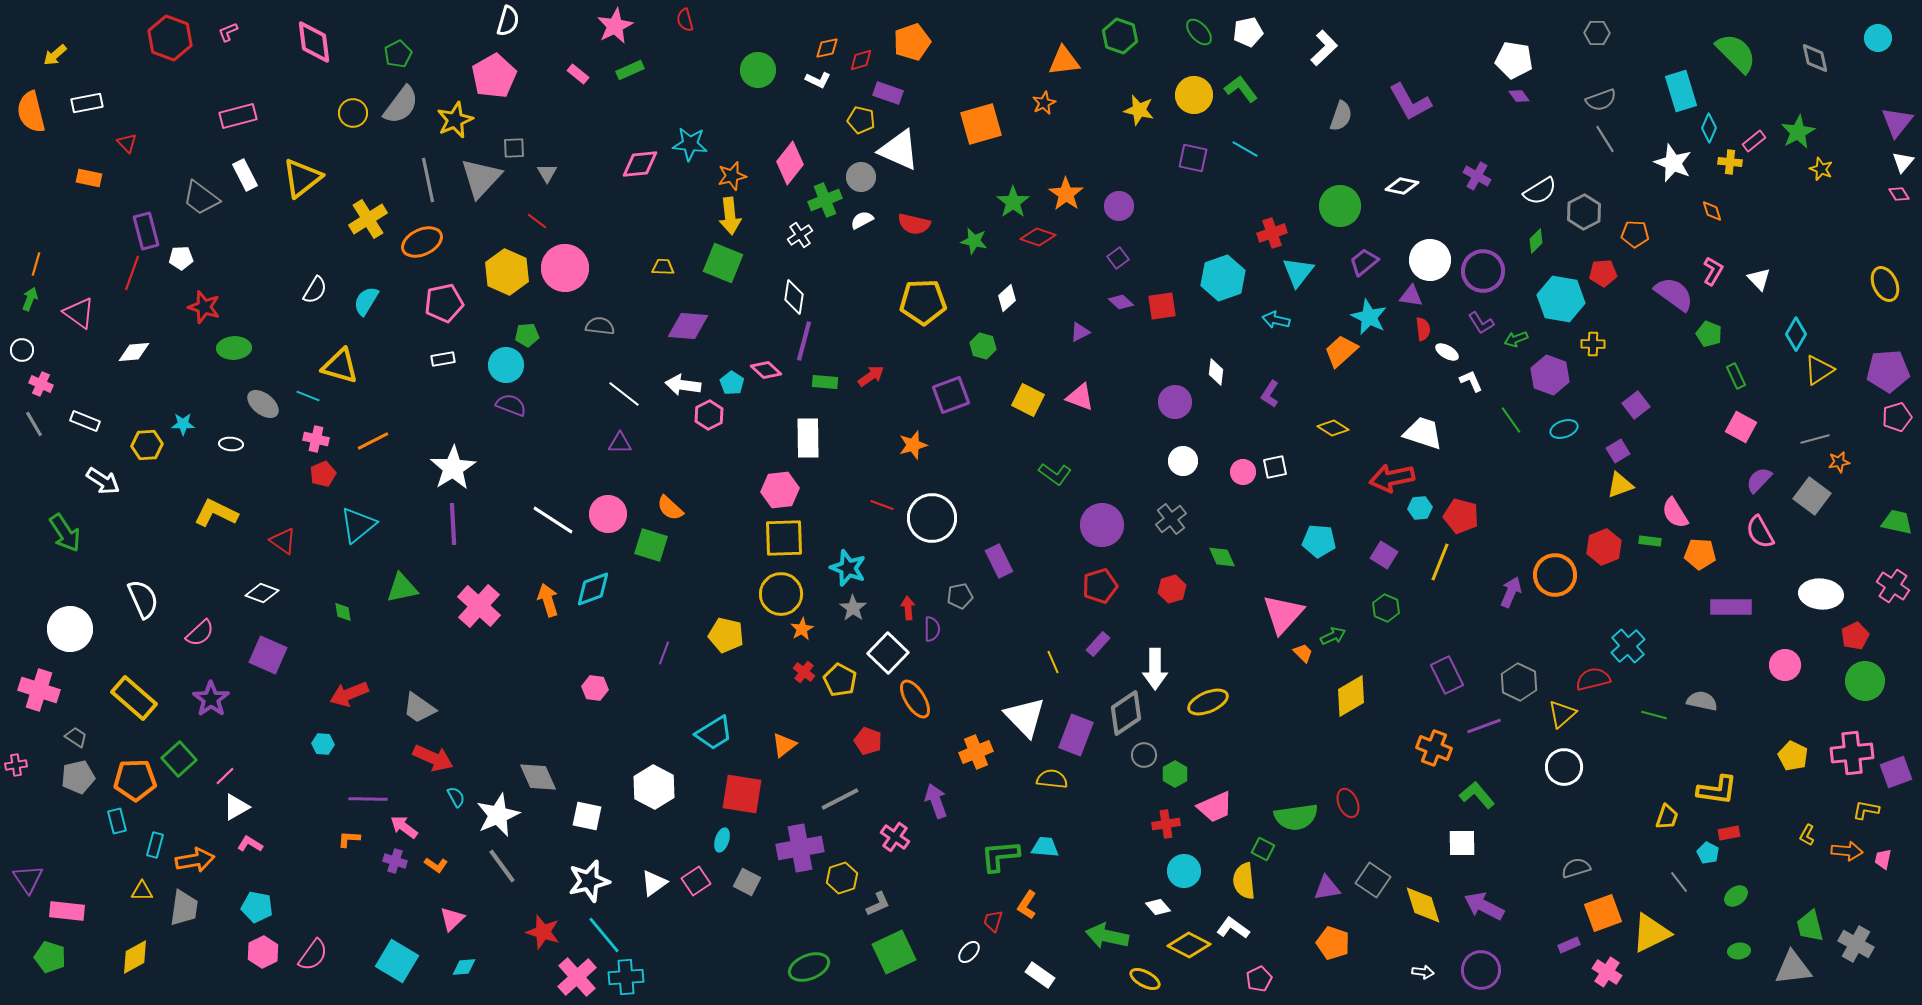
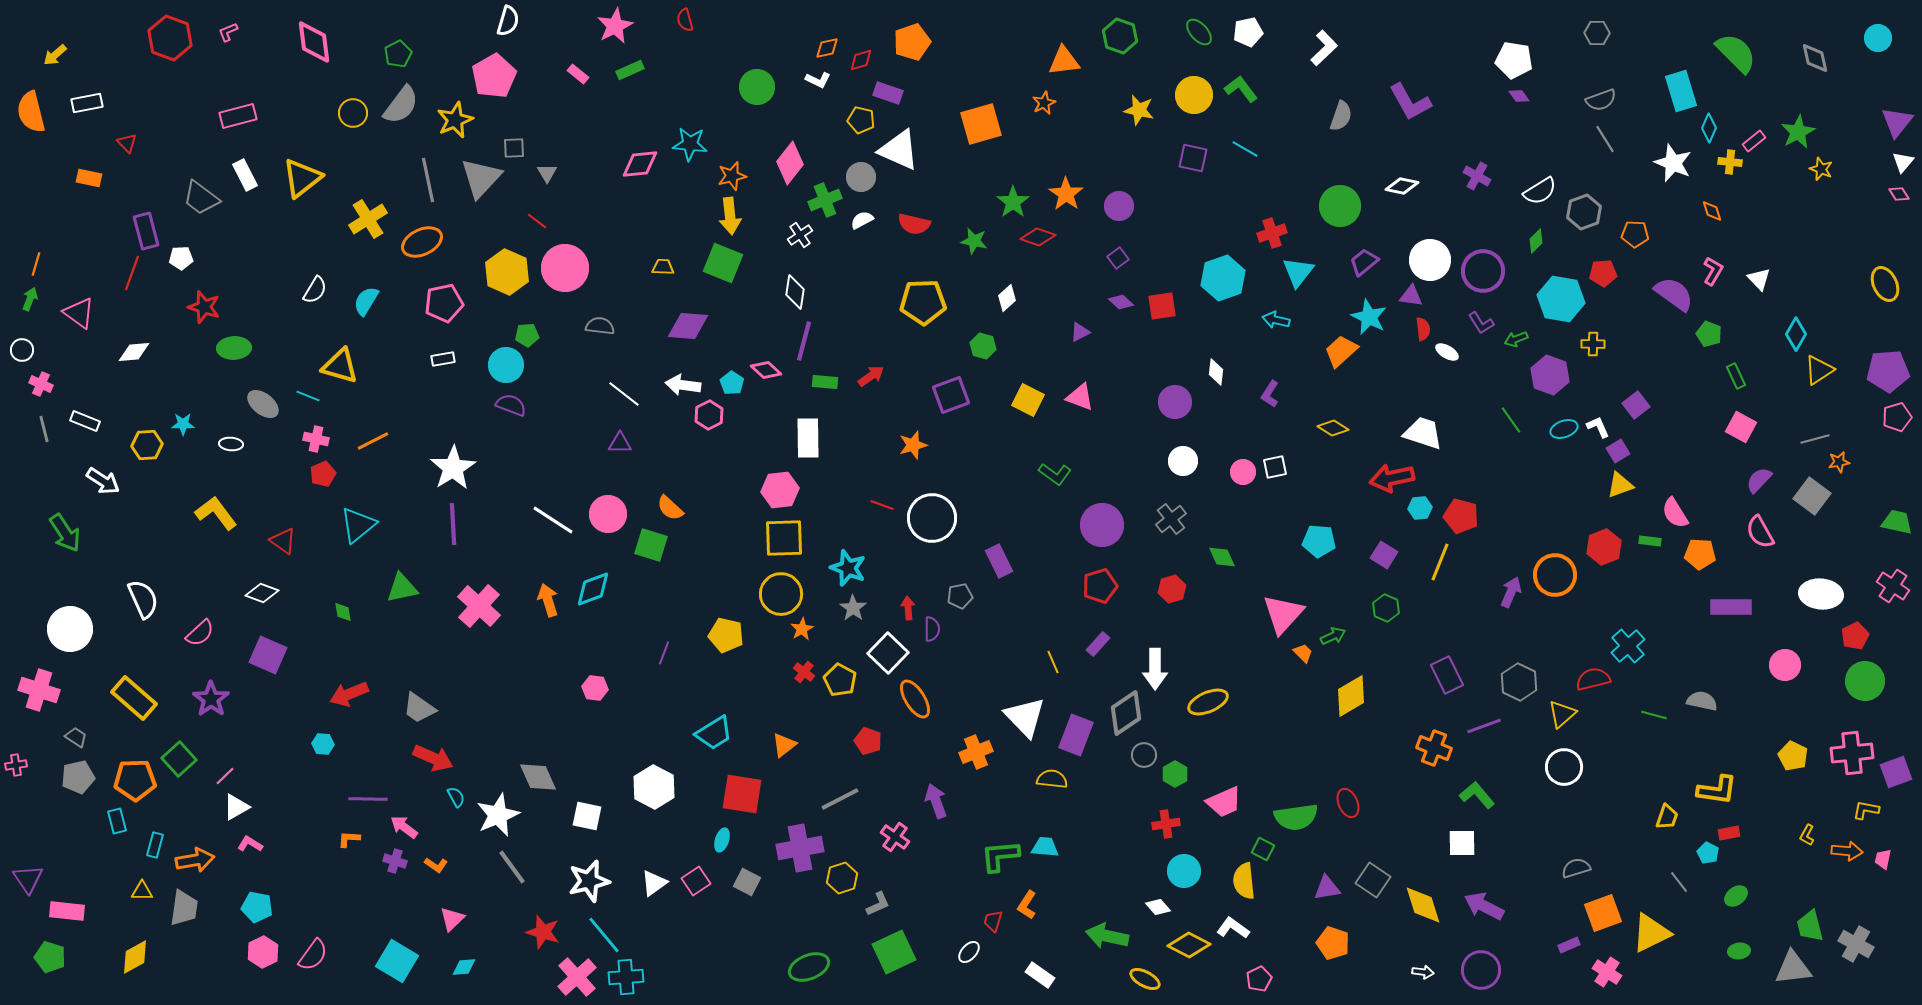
green circle at (758, 70): moved 1 px left, 17 px down
gray hexagon at (1584, 212): rotated 8 degrees clockwise
white diamond at (794, 297): moved 1 px right, 5 px up
white L-shape at (1471, 381): moved 127 px right, 46 px down
gray line at (34, 424): moved 10 px right, 5 px down; rotated 16 degrees clockwise
yellow L-shape at (216, 513): rotated 27 degrees clockwise
pink trapezoid at (1215, 807): moved 9 px right, 5 px up
gray line at (502, 866): moved 10 px right, 1 px down
